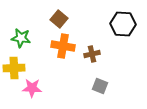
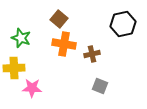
black hexagon: rotated 15 degrees counterclockwise
green star: rotated 12 degrees clockwise
orange cross: moved 1 px right, 2 px up
